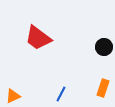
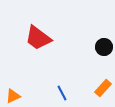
orange rectangle: rotated 24 degrees clockwise
blue line: moved 1 px right, 1 px up; rotated 56 degrees counterclockwise
